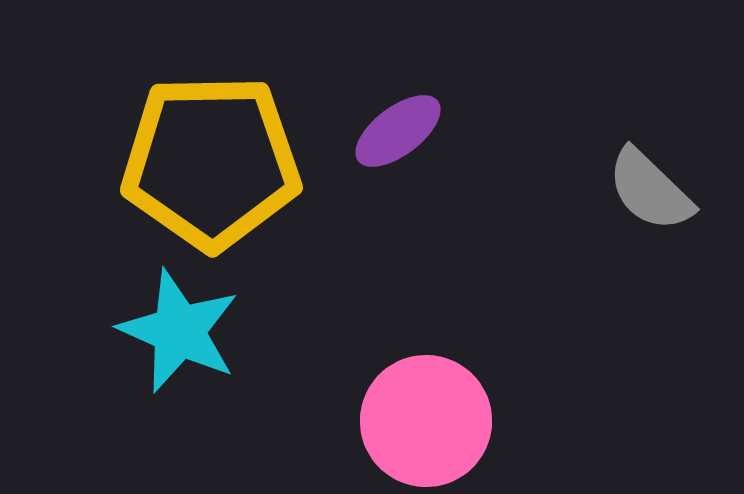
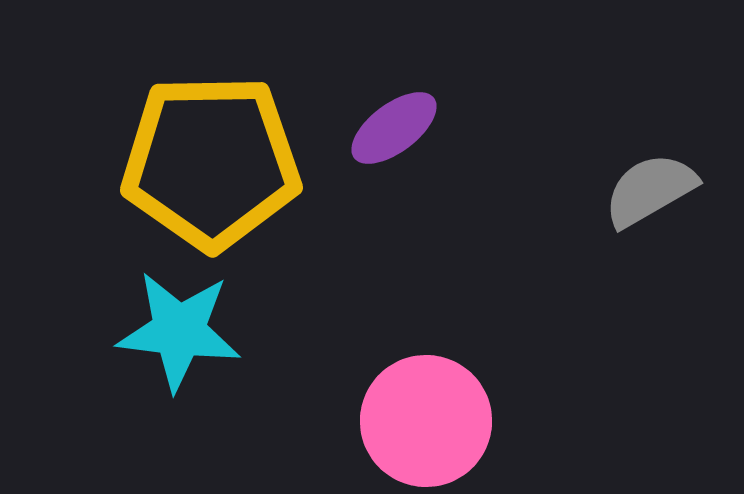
purple ellipse: moved 4 px left, 3 px up
gray semicircle: rotated 106 degrees clockwise
cyan star: rotated 17 degrees counterclockwise
